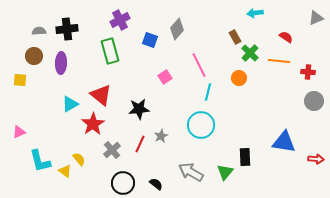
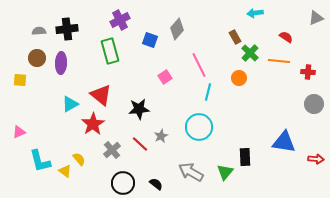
brown circle: moved 3 px right, 2 px down
gray circle: moved 3 px down
cyan circle: moved 2 px left, 2 px down
red line: rotated 72 degrees counterclockwise
